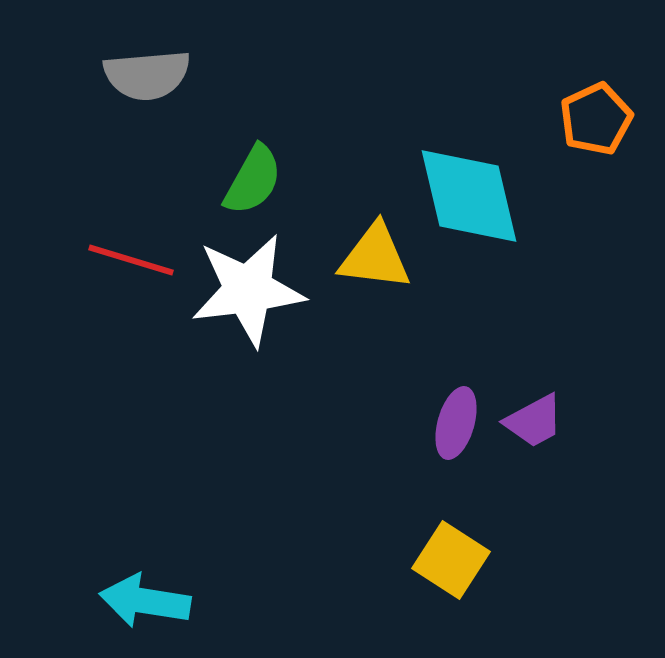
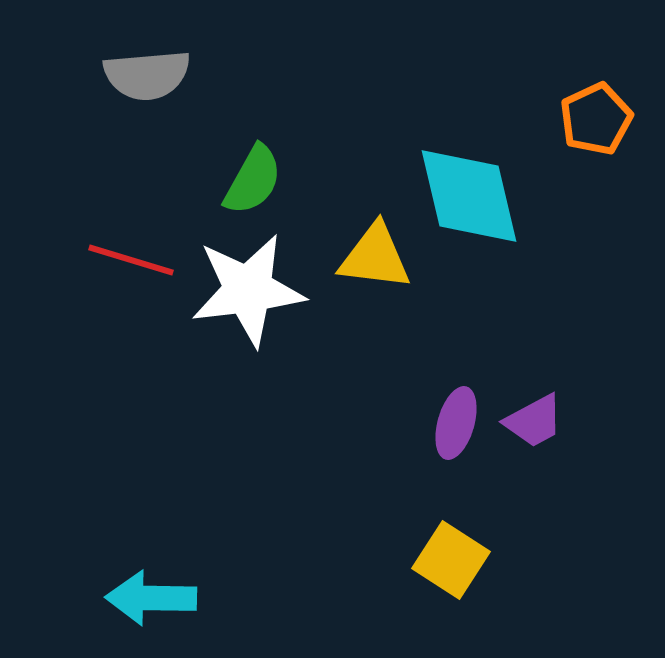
cyan arrow: moved 6 px right, 3 px up; rotated 8 degrees counterclockwise
